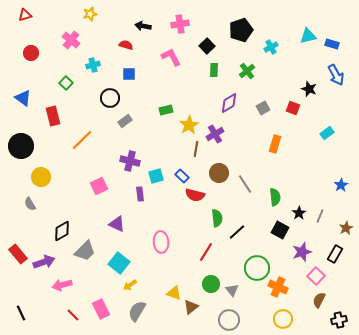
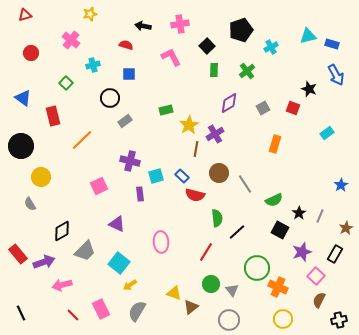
green semicircle at (275, 197): moved 1 px left, 3 px down; rotated 72 degrees clockwise
